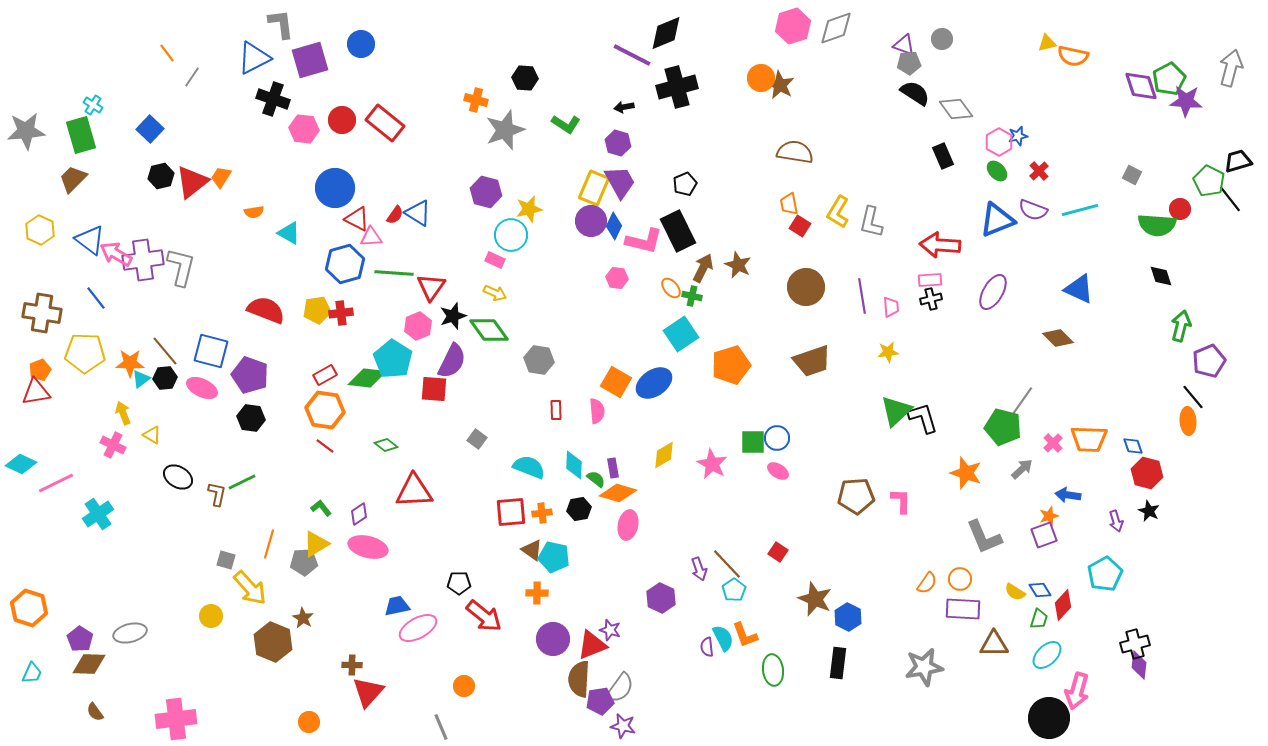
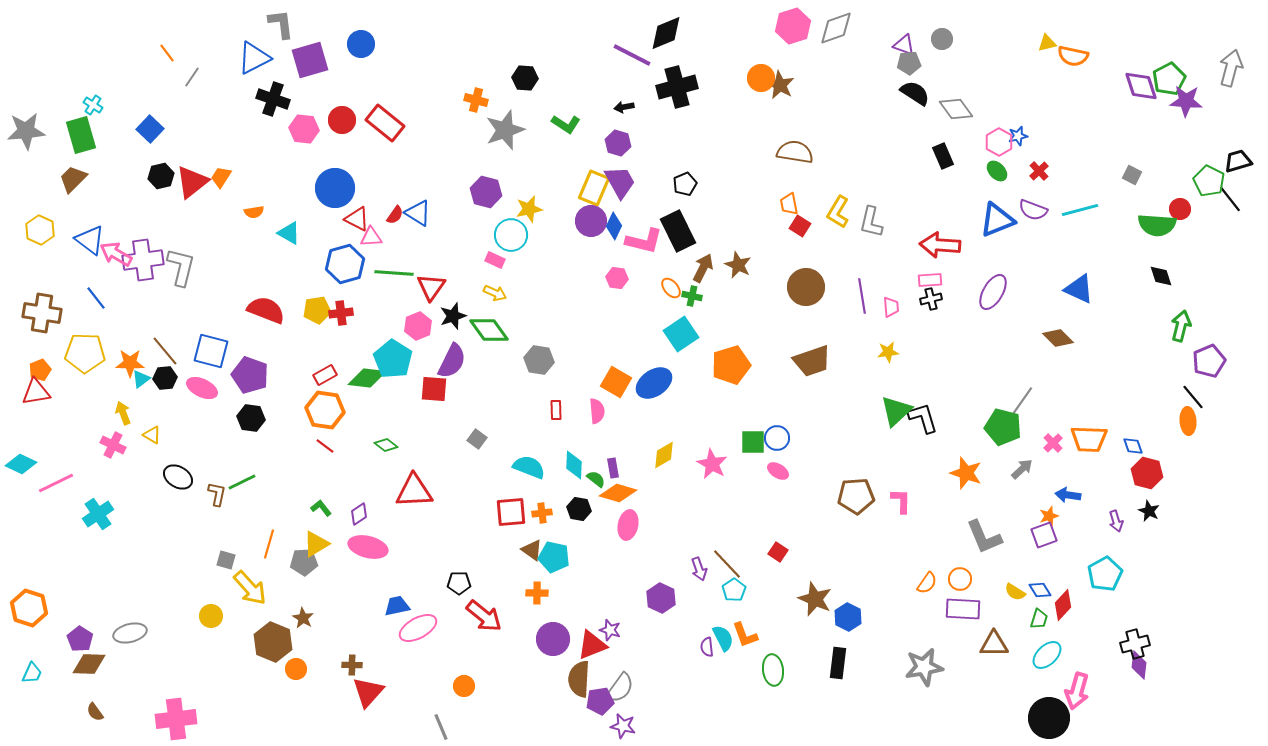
black hexagon at (579, 509): rotated 20 degrees clockwise
orange circle at (309, 722): moved 13 px left, 53 px up
